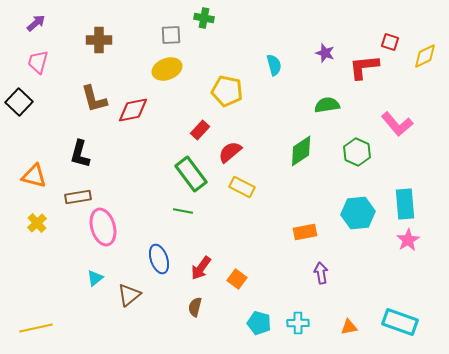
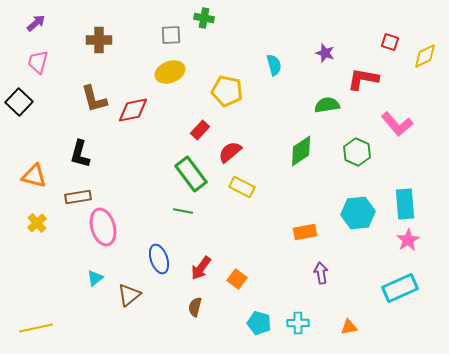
red L-shape at (364, 67): moved 1 px left, 12 px down; rotated 16 degrees clockwise
yellow ellipse at (167, 69): moved 3 px right, 3 px down
cyan rectangle at (400, 322): moved 34 px up; rotated 44 degrees counterclockwise
